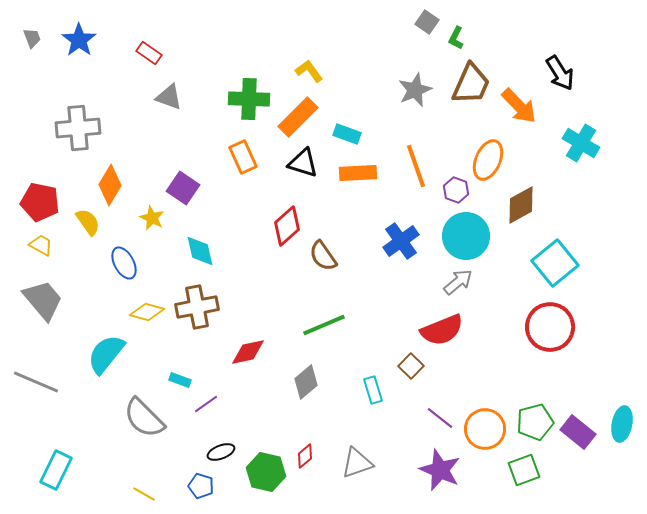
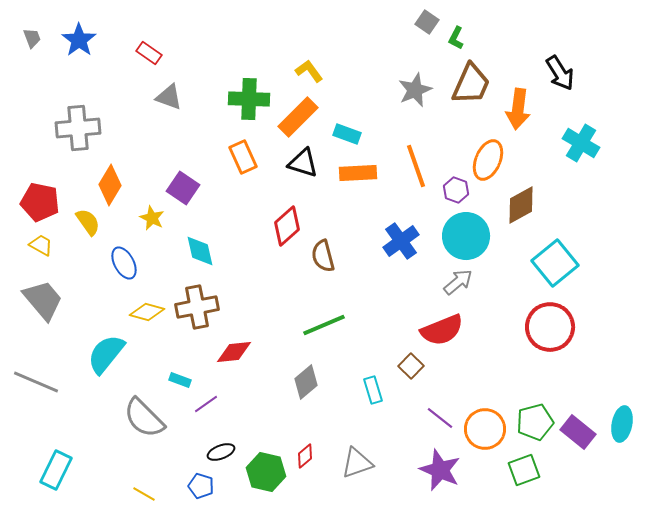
orange arrow at (519, 106): moved 1 px left, 3 px down; rotated 51 degrees clockwise
brown semicircle at (323, 256): rotated 20 degrees clockwise
red diamond at (248, 352): moved 14 px left; rotated 6 degrees clockwise
